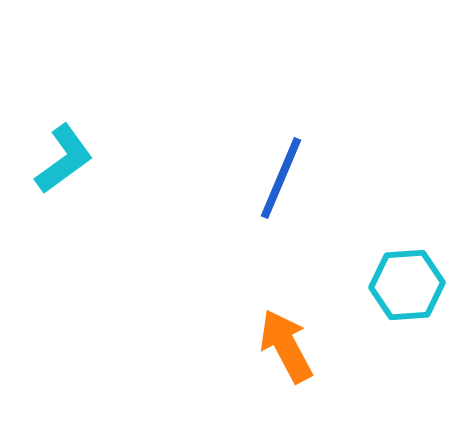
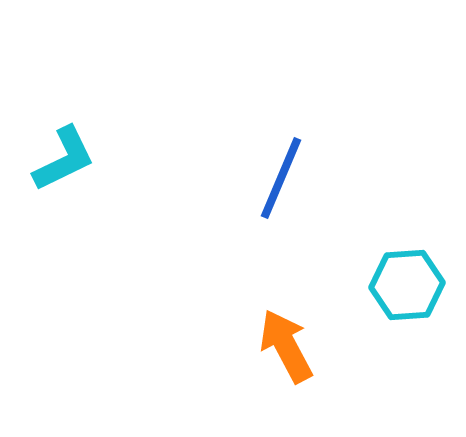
cyan L-shape: rotated 10 degrees clockwise
